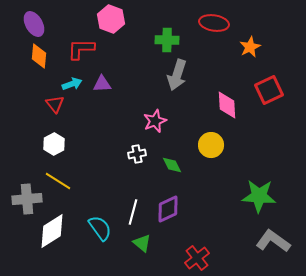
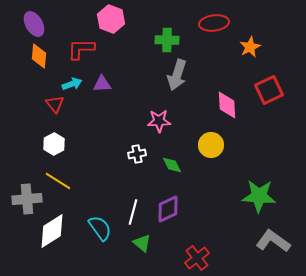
red ellipse: rotated 16 degrees counterclockwise
pink star: moved 4 px right; rotated 20 degrees clockwise
